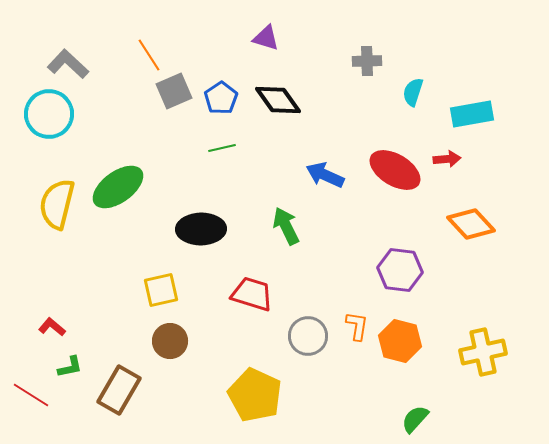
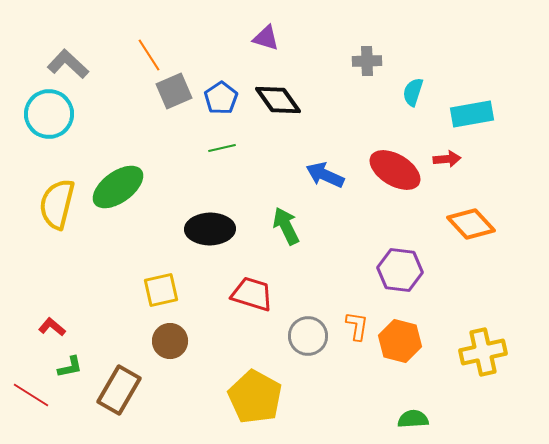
black ellipse: moved 9 px right
yellow pentagon: moved 2 px down; rotated 4 degrees clockwise
green semicircle: moved 2 px left; rotated 44 degrees clockwise
